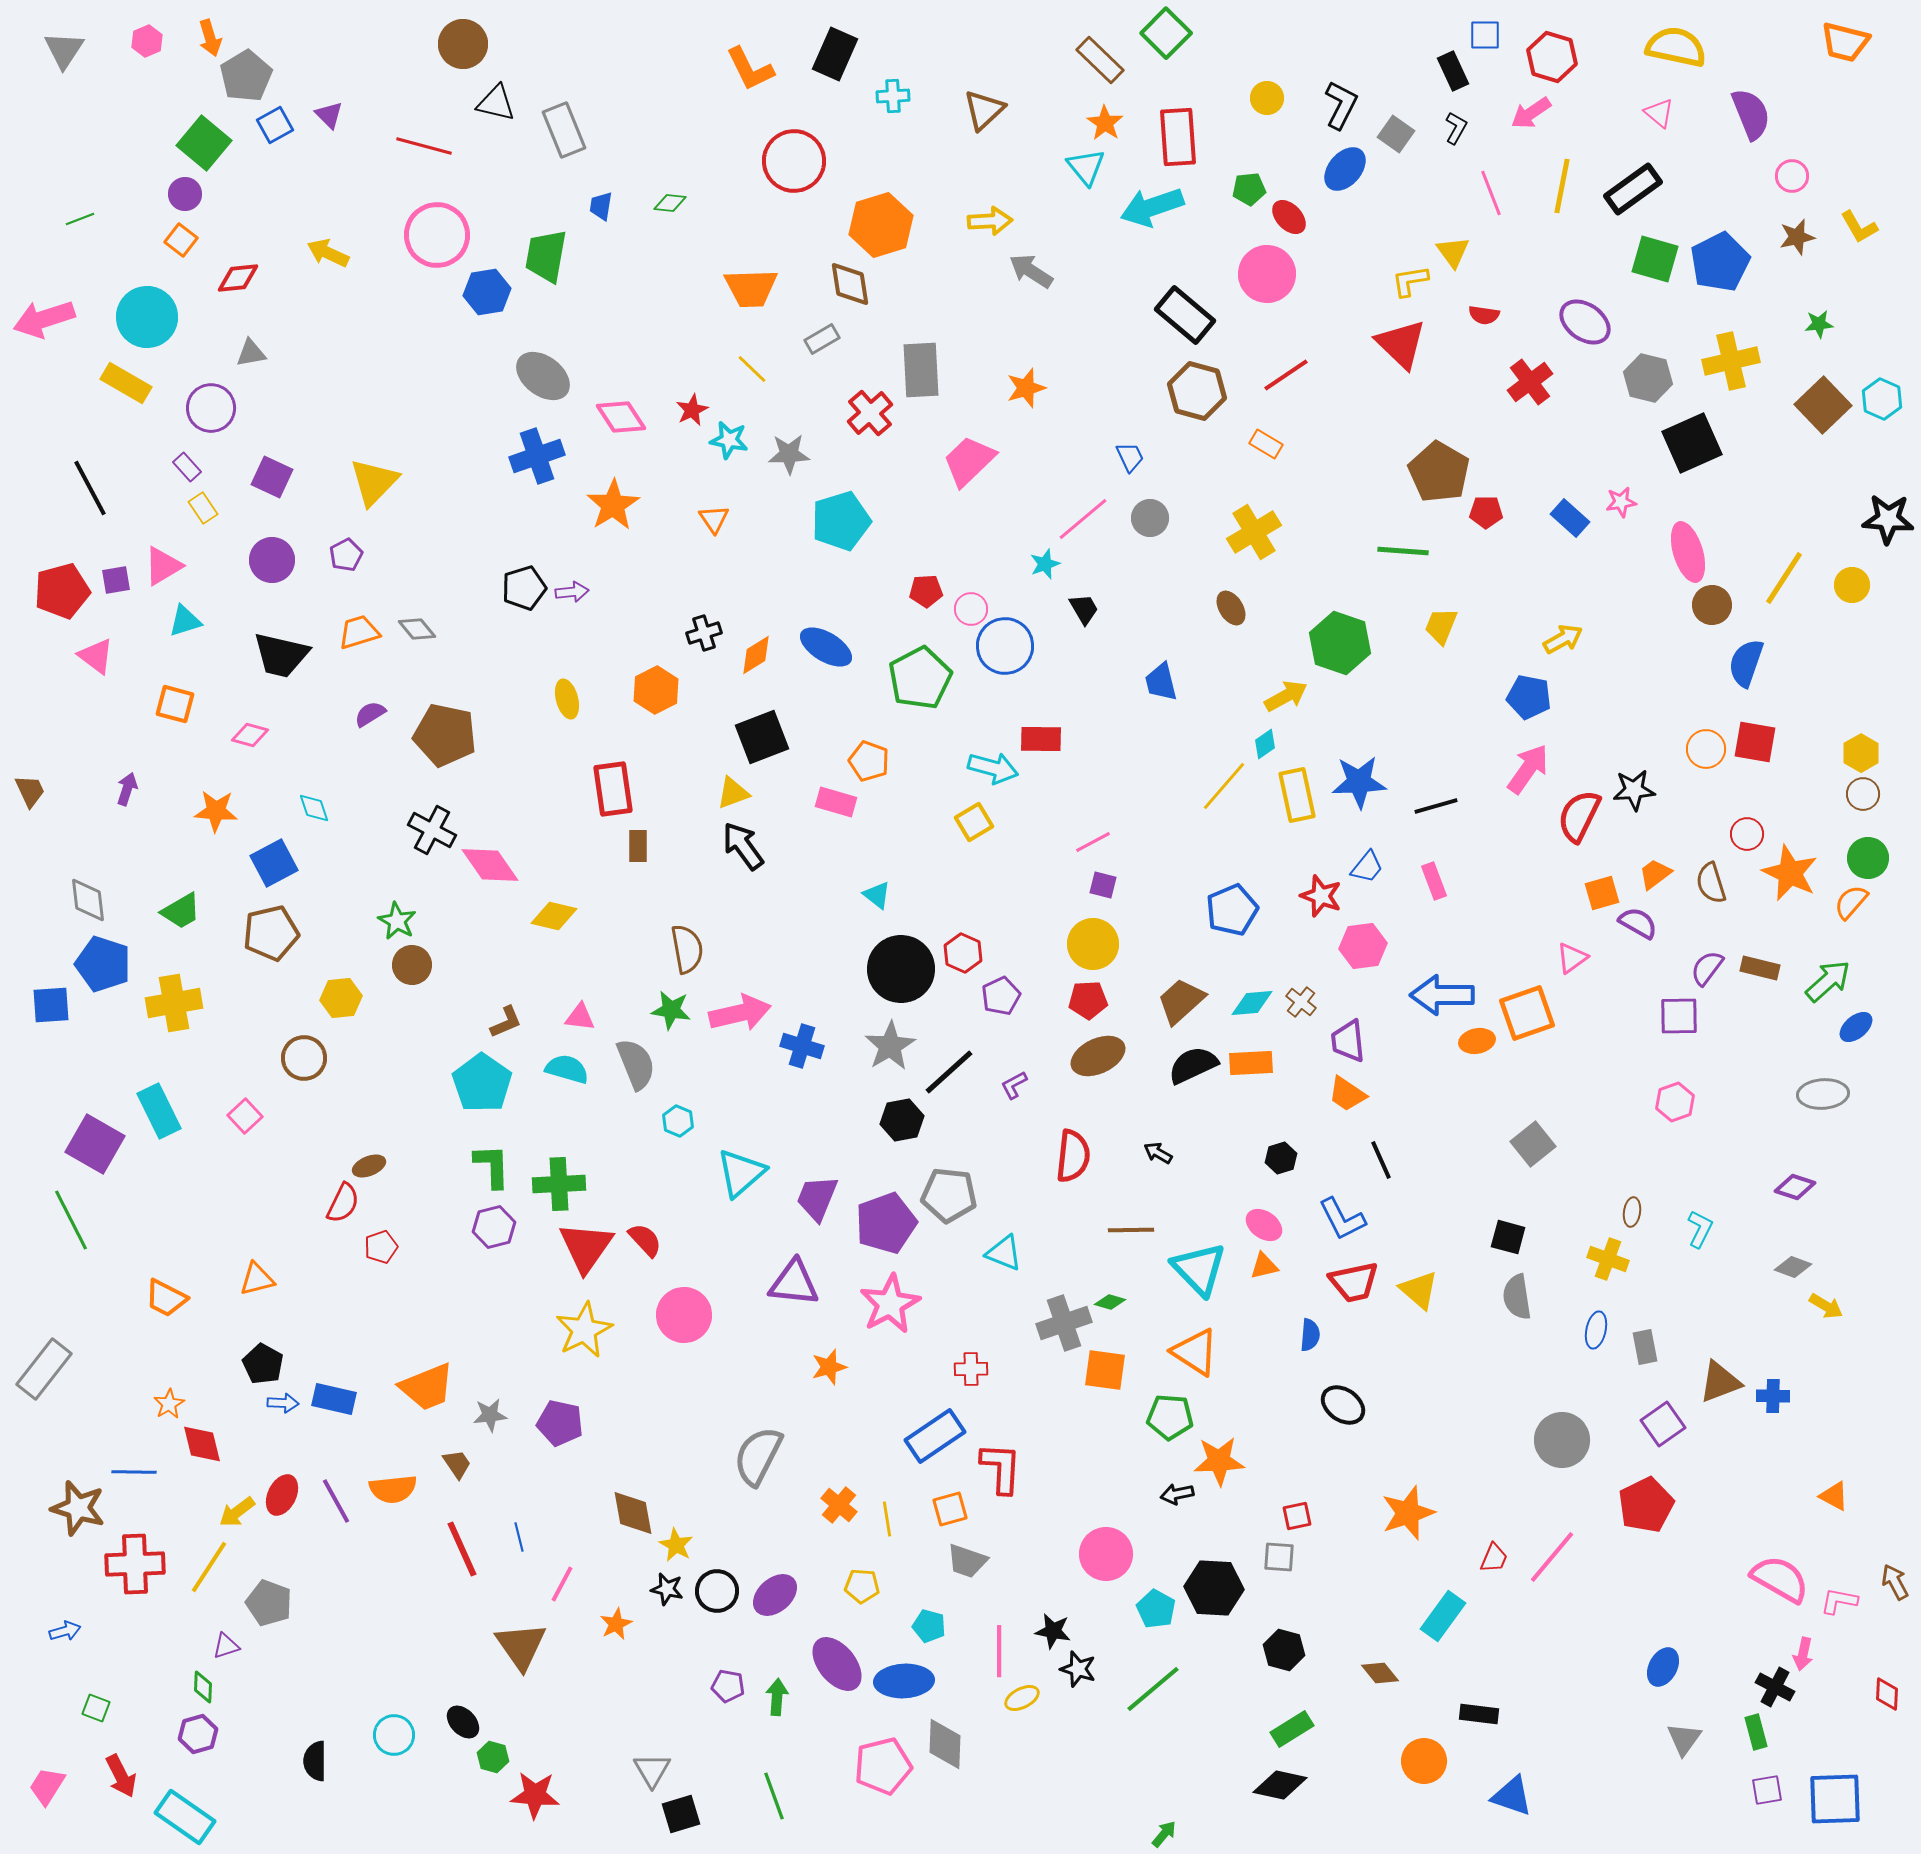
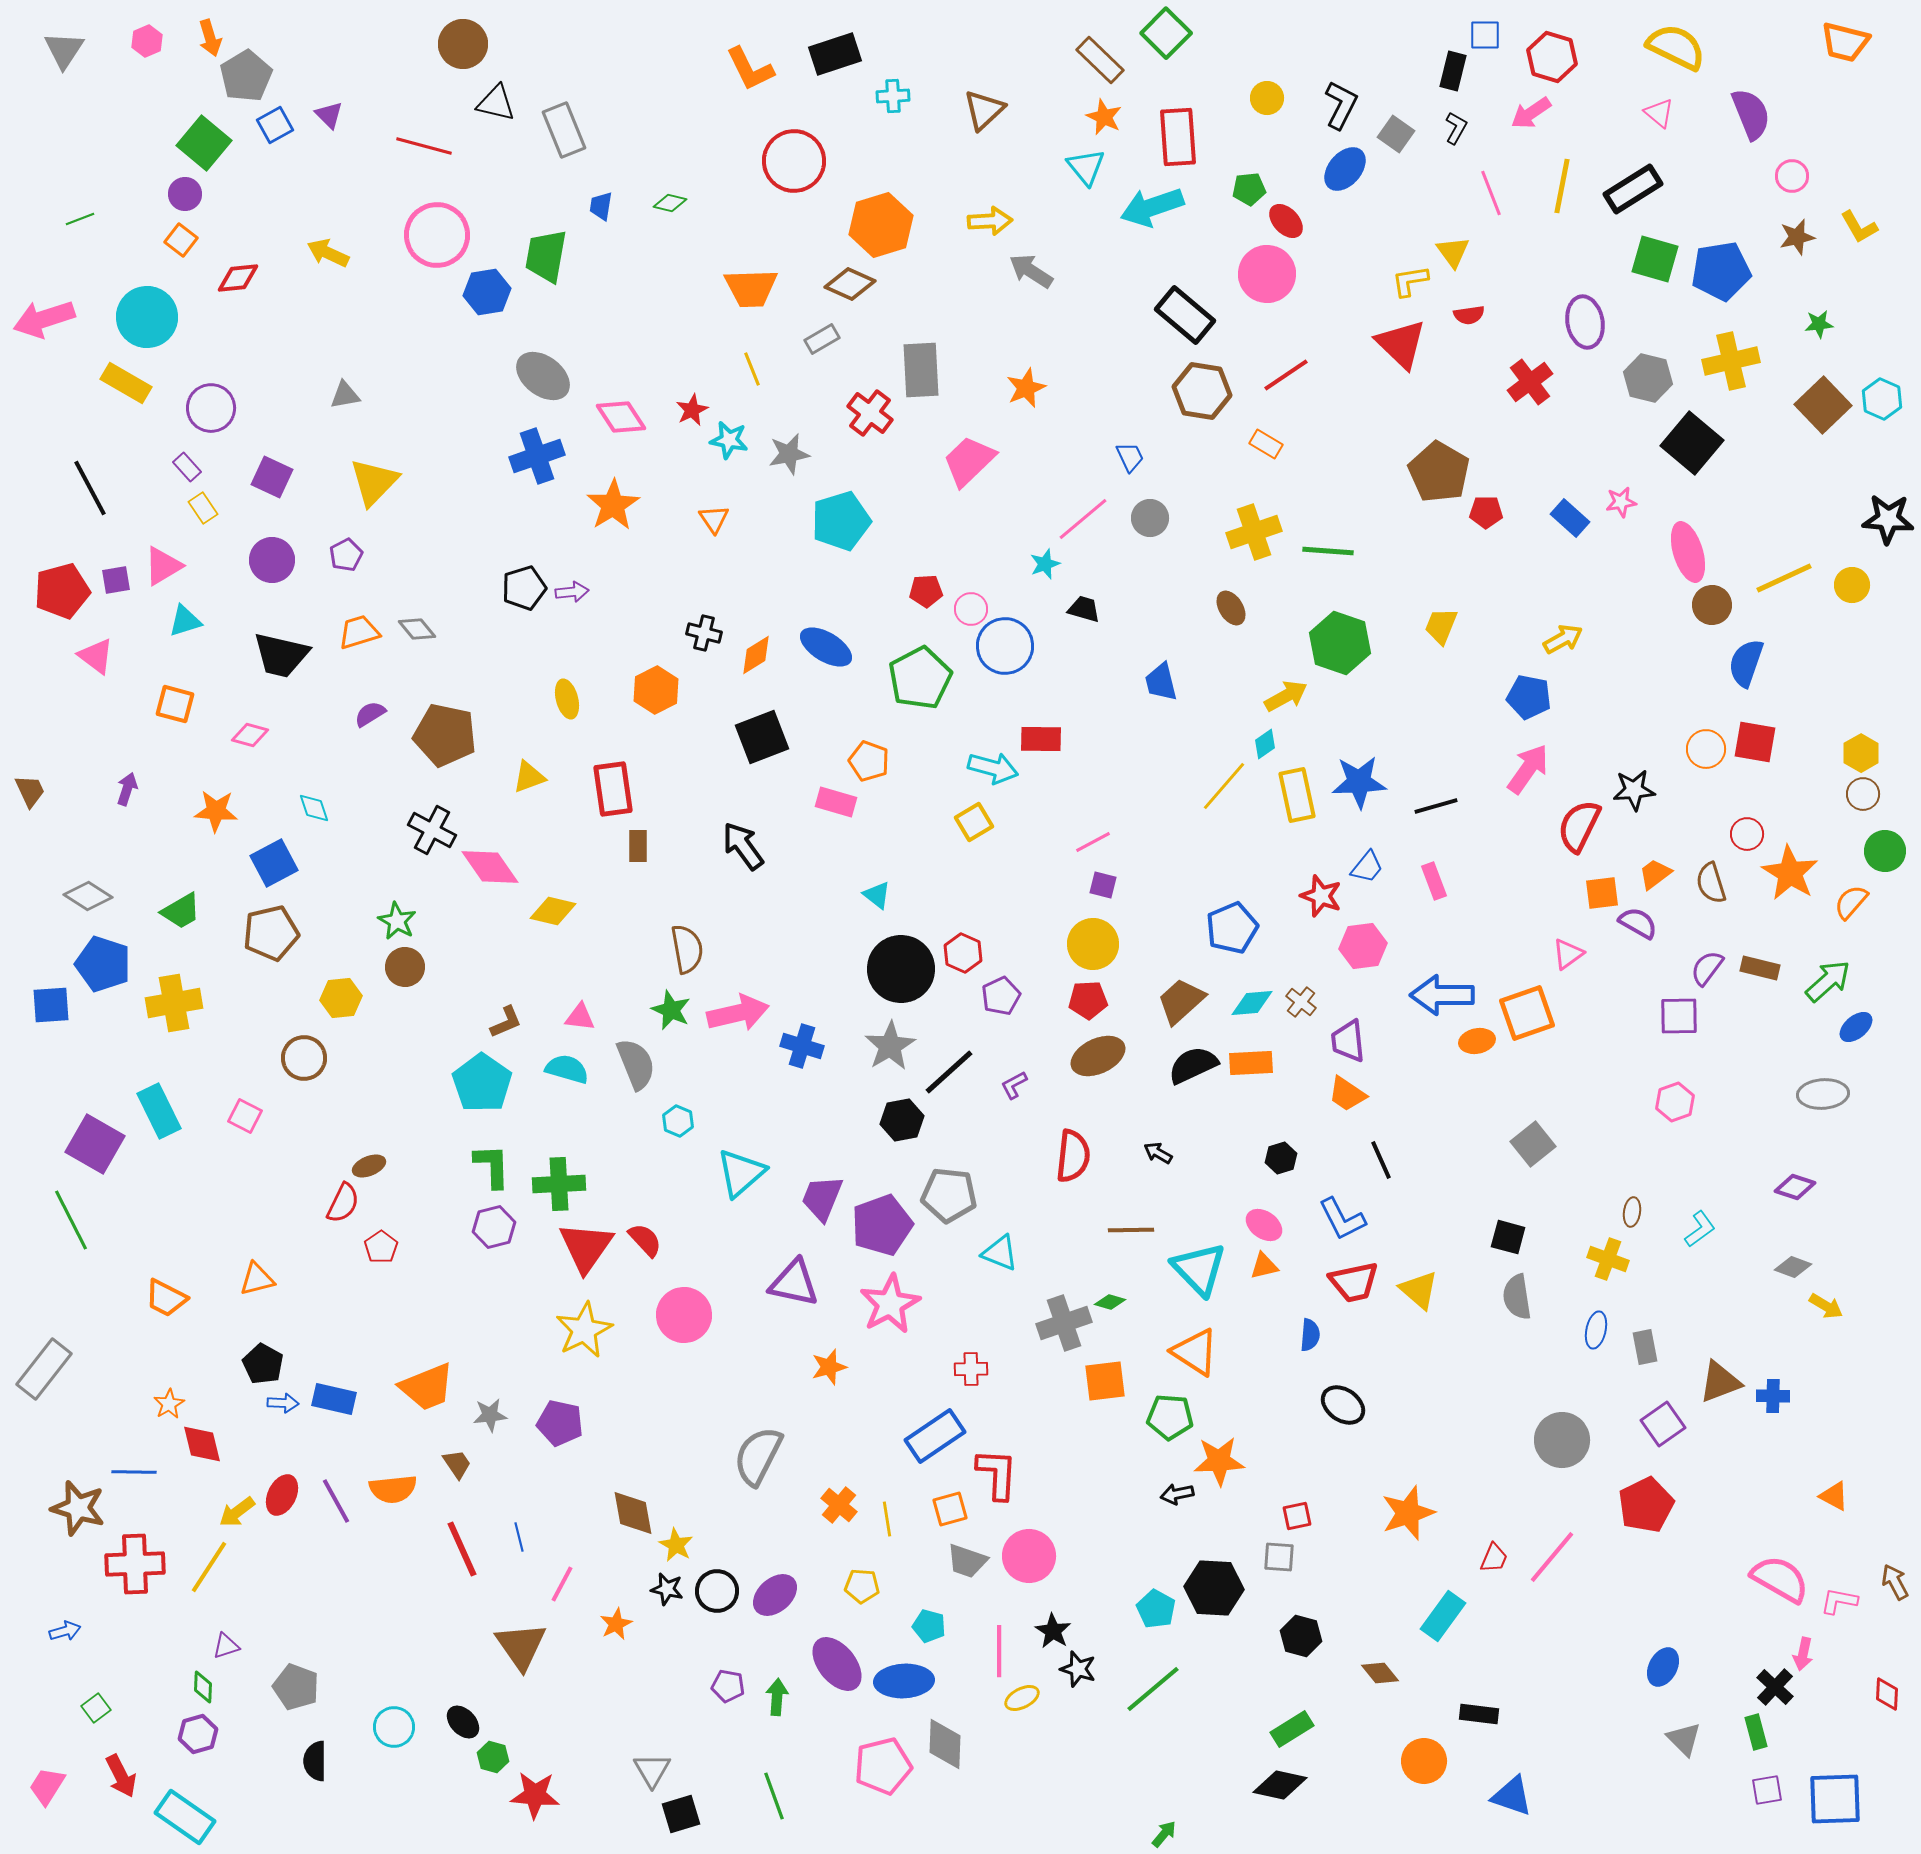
yellow semicircle at (1676, 47): rotated 14 degrees clockwise
black rectangle at (835, 54): rotated 48 degrees clockwise
black rectangle at (1453, 71): rotated 39 degrees clockwise
orange star at (1105, 123): moved 1 px left, 6 px up; rotated 9 degrees counterclockwise
black rectangle at (1633, 189): rotated 4 degrees clockwise
green diamond at (670, 203): rotated 8 degrees clockwise
red ellipse at (1289, 217): moved 3 px left, 4 px down
blue pentagon at (1720, 262): moved 1 px right, 9 px down; rotated 18 degrees clockwise
brown diamond at (850, 284): rotated 57 degrees counterclockwise
red semicircle at (1484, 315): moved 15 px left; rotated 16 degrees counterclockwise
purple ellipse at (1585, 322): rotated 45 degrees clockwise
gray triangle at (251, 353): moved 94 px right, 42 px down
yellow line at (752, 369): rotated 24 degrees clockwise
orange star at (1026, 388): rotated 6 degrees counterclockwise
brown hexagon at (1197, 391): moved 5 px right; rotated 6 degrees counterclockwise
red cross at (870, 413): rotated 12 degrees counterclockwise
black square at (1692, 443): rotated 26 degrees counterclockwise
gray star at (789, 454): rotated 9 degrees counterclockwise
yellow cross at (1254, 532): rotated 12 degrees clockwise
green line at (1403, 551): moved 75 px left
yellow line at (1784, 578): rotated 32 degrees clockwise
black trapezoid at (1084, 609): rotated 44 degrees counterclockwise
black cross at (704, 633): rotated 32 degrees clockwise
yellow triangle at (733, 793): moved 204 px left, 16 px up
red semicircle at (1579, 816): moved 10 px down
green circle at (1868, 858): moved 17 px right, 7 px up
pink diamond at (490, 865): moved 2 px down
orange star at (1790, 873): rotated 6 degrees clockwise
orange square at (1602, 893): rotated 9 degrees clockwise
gray diamond at (88, 900): moved 4 px up; rotated 51 degrees counterclockwise
blue pentagon at (1232, 910): moved 18 px down
yellow diamond at (554, 916): moved 1 px left, 5 px up
pink triangle at (1572, 958): moved 4 px left, 4 px up
brown circle at (412, 965): moved 7 px left, 2 px down
green star at (671, 1010): rotated 15 degrees clockwise
pink arrow at (740, 1013): moved 2 px left
pink square at (245, 1116): rotated 20 degrees counterclockwise
purple trapezoid at (817, 1198): moved 5 px right
purple pentagon at (886, 1223): moved 4 px left, 2 px down
cyan L-shape at (1700, 1229): rotated 27 degrees clockwise
red pentagon at (381, 1247): rotated 16 degrees counterclockwise
cyan triangle at (1004, 1253): moved 4 px left
purple triangle at (794, 1283): rotated 6 degrees clockwise
orange square at (1105, 1370): moved 11 px down; rotated 15 degrees counterclockwise
red L-shape at (1001, 1468): moved 4 px left, 6 px down
pink circle at (1106, 1554): moved 77 px left, 2 px down
gray pentagon at (269, 1603): moved 27 px right, 84 px down
black star at (1053, 1631): rotated 21 degrees clockwise
black hexagon at (1284, 1650): moved 17 px right, 14 px up
black cross at (1775, 1687): rotated 15 degrees clockwise
green square at (96, 1708): rotated 32 degrees clockwise
cyan circle at (394, 1735): moved 8 px up
gray triangle at (1684, 1739): rotated 21 degrees counterclockwise
